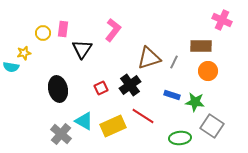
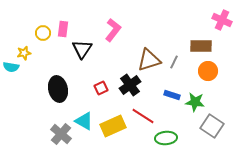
brown triangle: moved 2 px down
green ellipse: moved 14 px left
